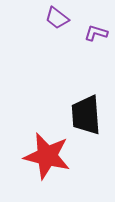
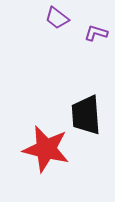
red star: moved 1 px left, 7 px up
